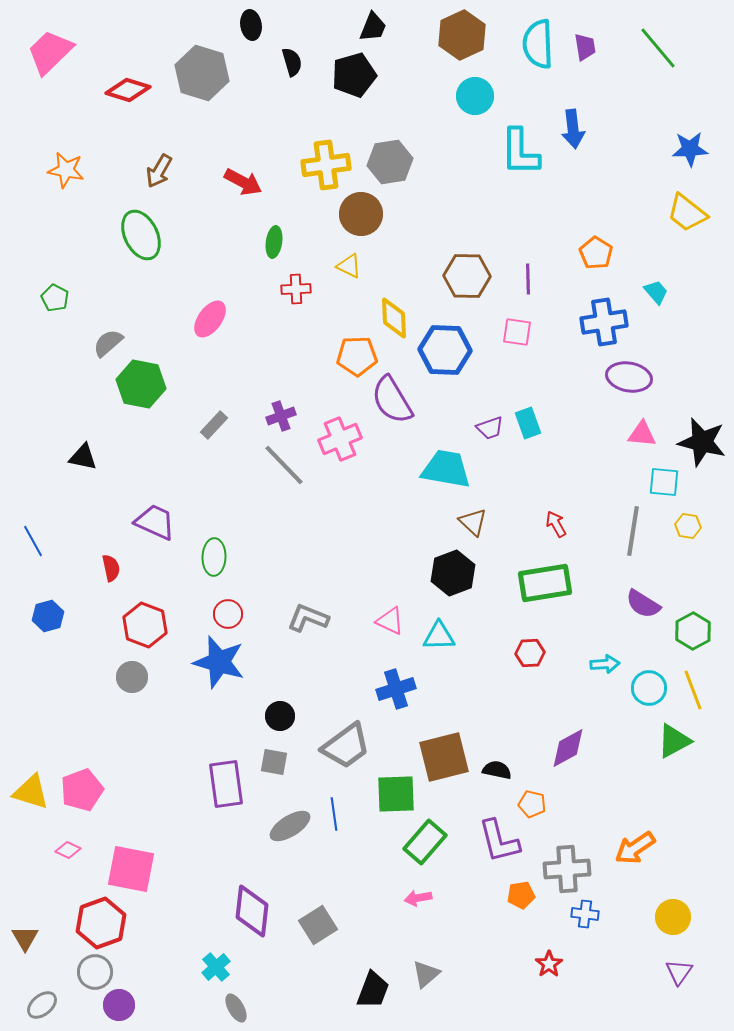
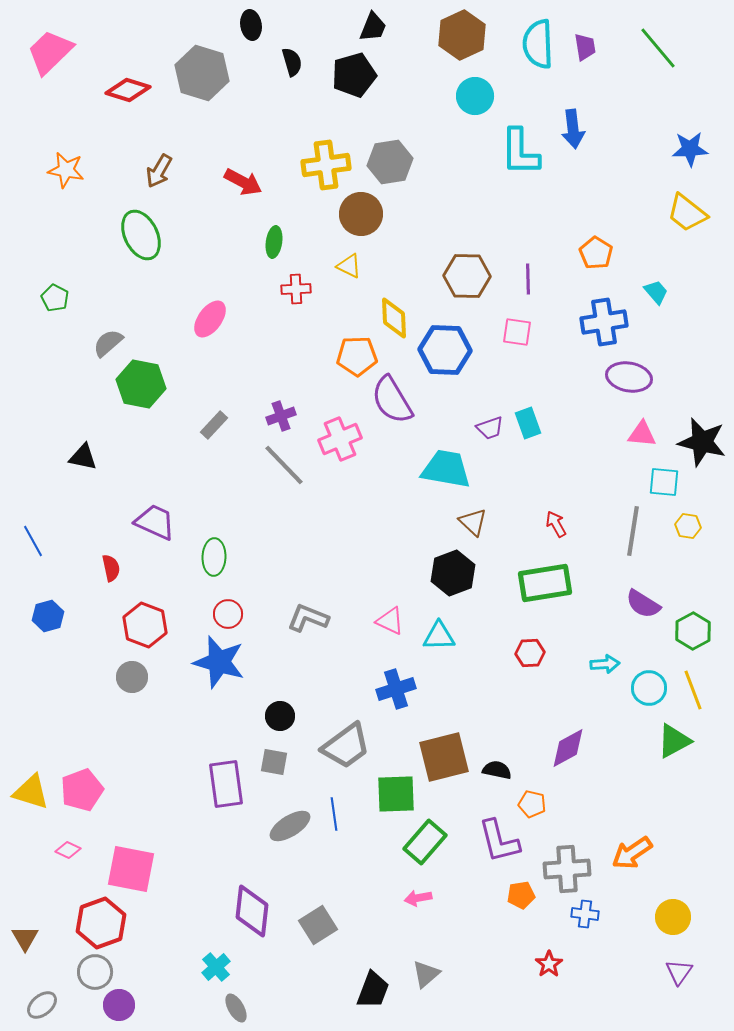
orange arrow at (635, 848): moved 3 px left, 5 px down
